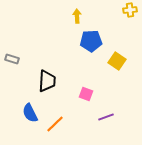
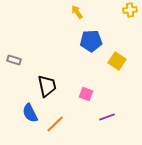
yellow arrow: moved 4 px up; rotated 32 degrees counterclockwise
gray rectangle: moved 2 px right, 1 px down
black trapezoid: moved 5 px down; rotated 15 degrees counterclockwise
purple line: moved 1 px right
